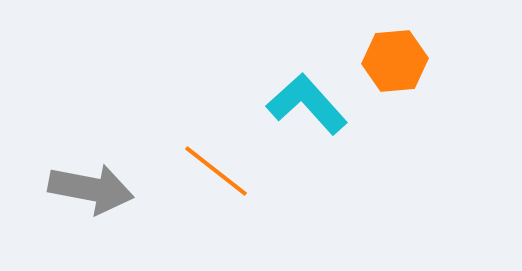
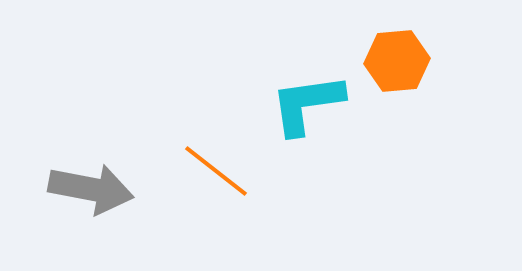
orange hexagon: moved 2 px right
cyan L-shape: rotated 56 degrees counterclockwise
